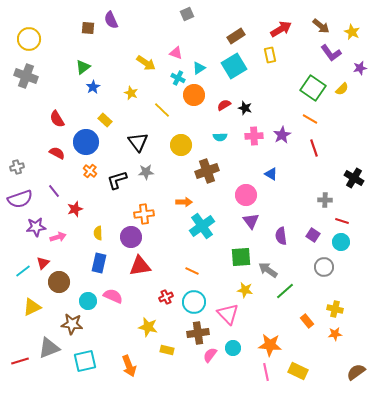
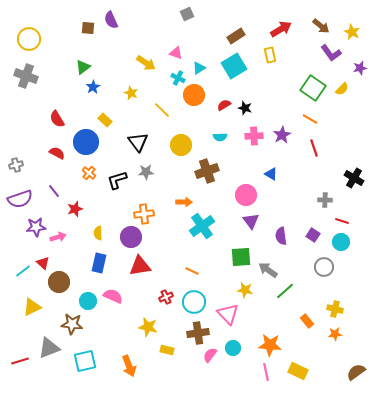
gray cross at (17, 167): moved 1 px left, 2 px up
orange cross at (90, 171): moved 1 px left, 2 px down
red triangle at (43, 263): rotated 32 degrees counterclockwise
